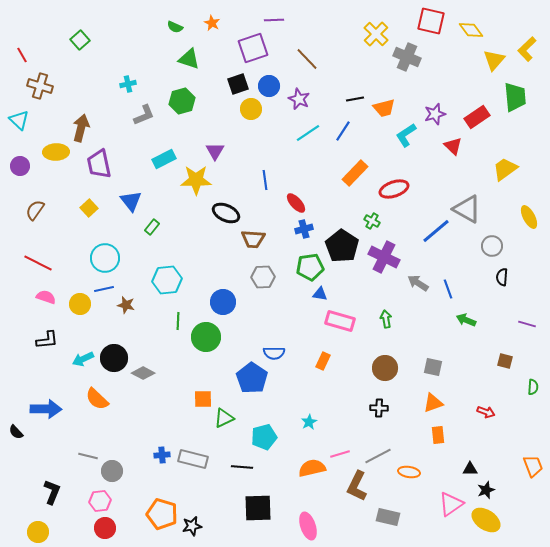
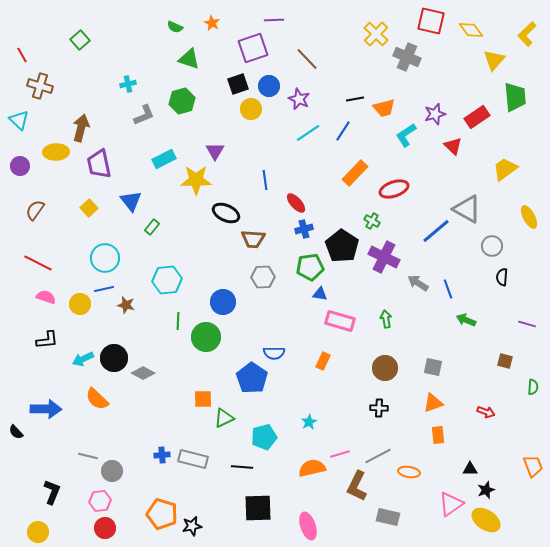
yellow L-shape at (527, 49): moved 15 px up
